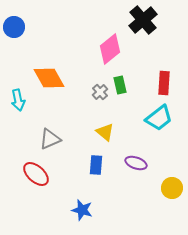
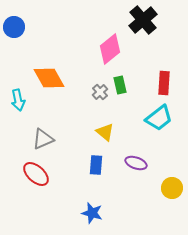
gray triangle: moved 7 px left
blue star: moved 10 px right, 3 px down
